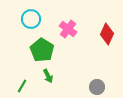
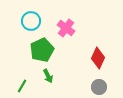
cyan circle: moved 2 px down
pink cross: moved 2 px left, 1 px up
red diamond: moved 9 px left, 24 px down
green pentagon: rotated 15 degrees clockwise
gray circle: moved 2 px right
